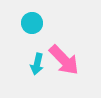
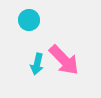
cyan circle: moved 3 px left, 3 px up
